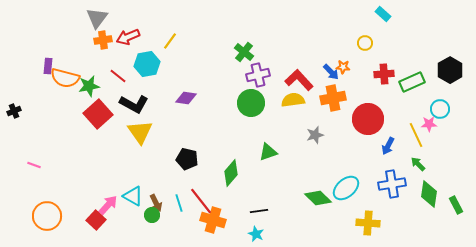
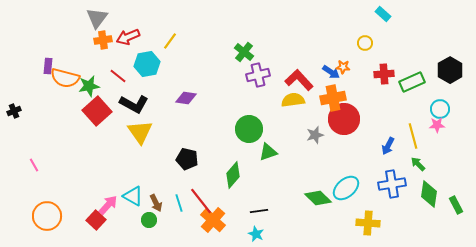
blue arrow at (331, 72): rotated 12 degrees counterclockwise
green circle at (251, 103): moved 2 px left, 26 px down
red square at (98, 114): moved 1 px left, 3 px up
red circle at (368, 119): moved 24 px left
pink star at (429, 124): moved 8 px right, 1 px down
yellow line at (416, 135): moved 3 px left, 1 px down; rotated 10 degrees clockwise
pink line at (34, 165): rotated 40 degrees clockwise
green diamond at (231, 173): moved 2 px right, 2 px down
green circle at (152, 215): moved 3 px left, 5 px down
orange cross at (213, 220): rotated 25 degrees clockwise
